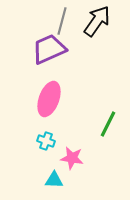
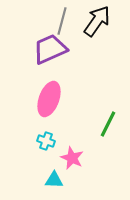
purple trapezoid: moved 1 px right
pink star: rotated 15 degrees clockwise
